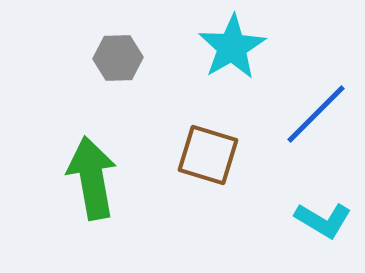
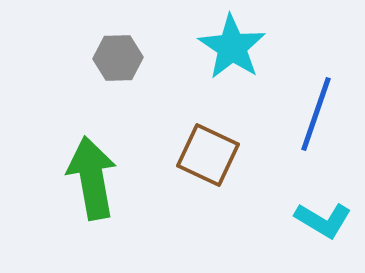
cyan star: rotated 8 degrees counterclockwise
blue line: rotated 26 degrees counterclockwise
brown square: rotated 8 degrees clockwise
